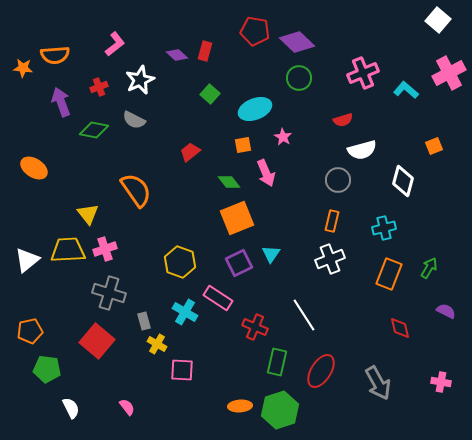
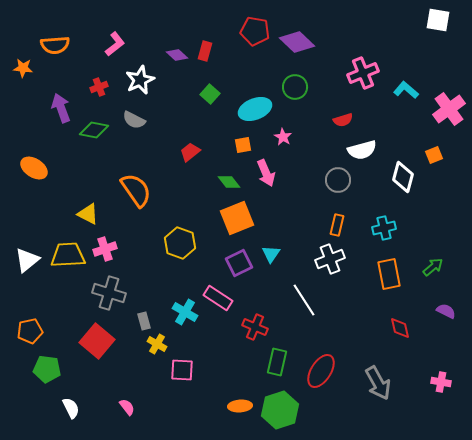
white square at (438, 20): rotated 30 degrees counterclockwise
orange semicircle at (55, 55): moved 10 px up
pink cross at (449, 73): moved 36 px down; rotated 8 degrees counterclockwise
green circle at (299, 78): moved 4 px left, 9 px down
purple arrow at (61, 102): moved 6 px down
orange square at (434, 146): moved 9 px down
white diamond at (403, 181): moved 4 px up
yellow triangle at (88, 214): rotated 25 degrees counterclockwise
orange rectangle at (332, 221): moved 5 px right, 4 px down
yellow trapezoid at (68, 250): moved 5 px down
yellow hexagon at (180, 262): moved 19 px up
green arrow at (429, 268): moved 4 px right, 1 px up; rotated 20 degrees clockwise
orange rectangle at (389, 274): rotated 32 degrees counterclockwise
white line at (304, 315): moved 15 px up
